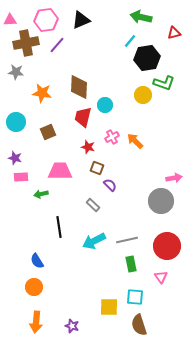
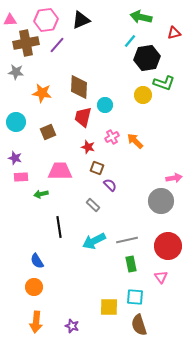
red circle at (167, 246): moved 1 px right
